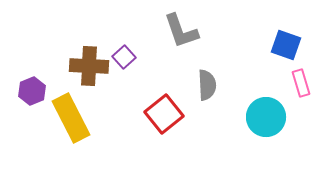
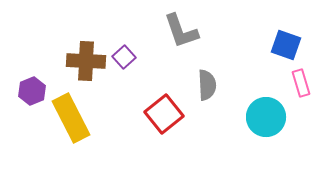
brown cross: moved 3 px left, 5 px up
